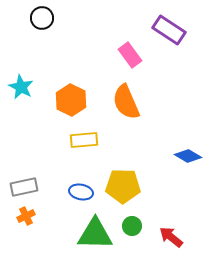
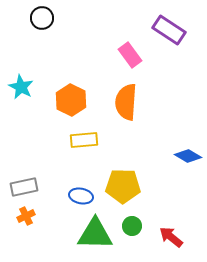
orange semicircle: rotated 27 degrees clockwise
blue ellipse: moved 4 px down
